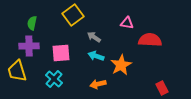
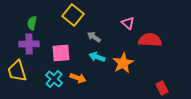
yellow square: rotated 15 degrees counterclockwise
pink triangle: moved 1 px right; rotated 32 degrees clockwise
purple cross: moved 2 px up
cyan arrow: moved 1 px right, 1 px down
orange star: moved 2 px right, 2 px up
orange arrow: moved 20 px left, 6 px up; rotated 147 degrees counterclockwise
